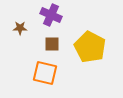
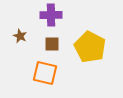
purple cross: rotated 25 degrees counterclockwise
brown star: moved 8 px down; rotated 24 degrees clockwise
